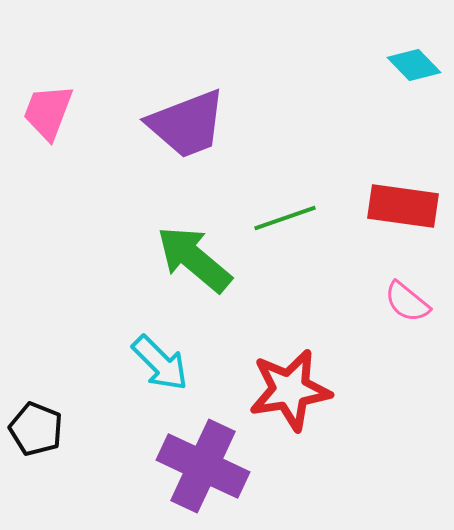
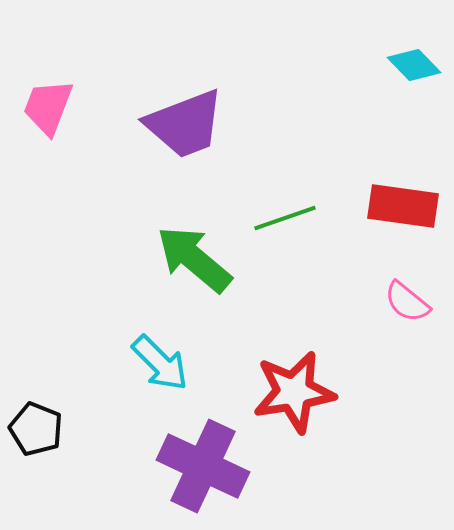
pink trapezoid: moved 5 px up
purple trapezoid: moved 2 px left
red star: moved 4 px right, 2 px down
